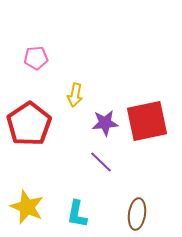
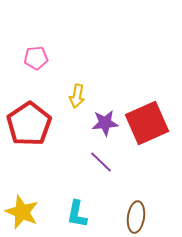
yellow arrow: moved 2 px right, 1 px down
red square: moved 2 px down; rotated 12 degrees counterclockwise
yellow star: moved 5 px left, 5 px down
brown ellipse: moved 1 px left, 3 px down
